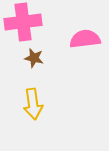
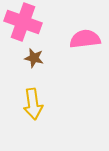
pink cross: rotated 27 degrees clockwise
